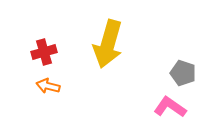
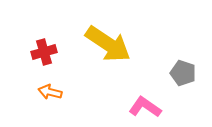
yellow arrow: rotated 72 degrees counterclockwise
orange arrow: moved 2 px right, 6 px down
pink L-shape: moved 25 px left
